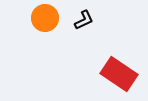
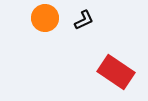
red rectangle: moved 3 px left, 2 px up
